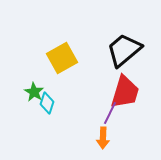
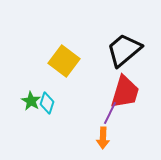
yellow square: moved 2 px right, 3 px down; rotated 24 degrees counterclockwise
green star: moved 3 px left, 9 px down
